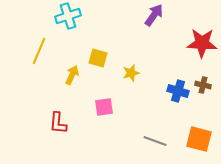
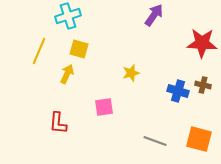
yellow square: moved 19 px left, 9 px up
yellow arrow: moved 5 px left, 1 px up
